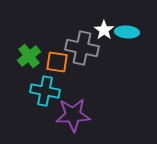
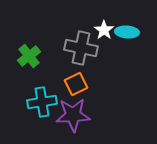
gray cross: moved 1 px left
orange square: moved 19 px right, 22 px down; rotated 35 degrees counterclockwise
cyan cross: moved 3 px left, 11 px down; rotated 20 degrees counterclockwise
